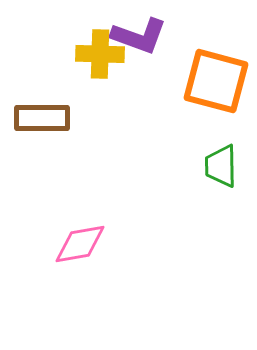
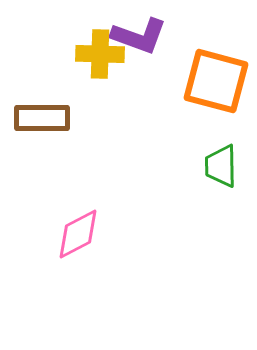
pink diamond: moved 2 px left, 10 px up; rotated 18 degrees counterclockwise
